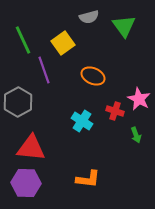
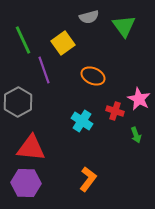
orange L-shape: rotated 60 degrees counterclockwise
